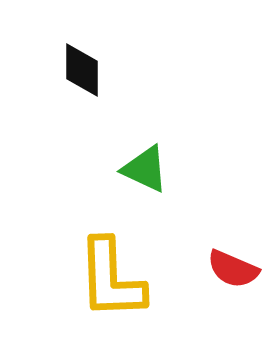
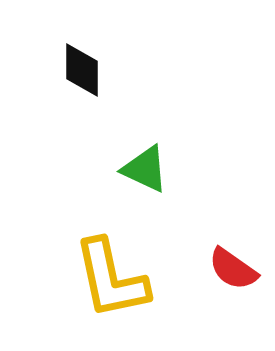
red semicircle: rotated 12 degrees clockwise
yellow L-shape: rotated 10 degrees counterclockwise
